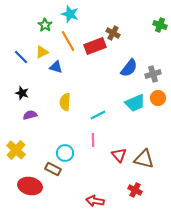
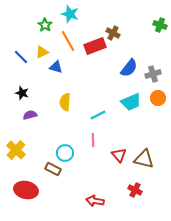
cyan trapezoid: moved 4 px left, 1 px up
red ellipse: moved 4 px left, 4 px down
